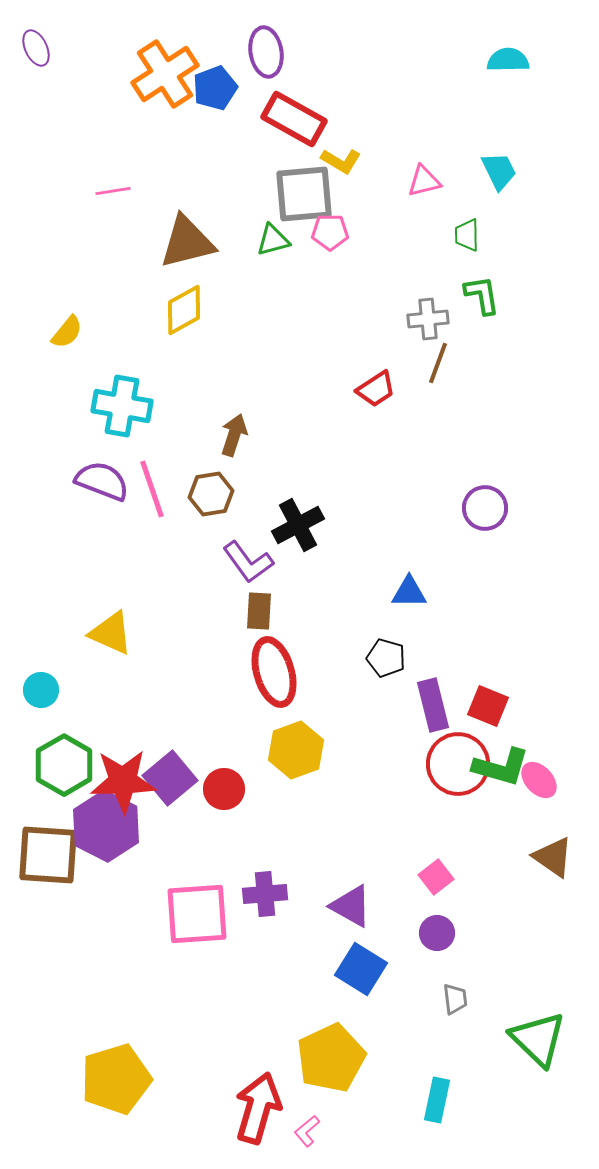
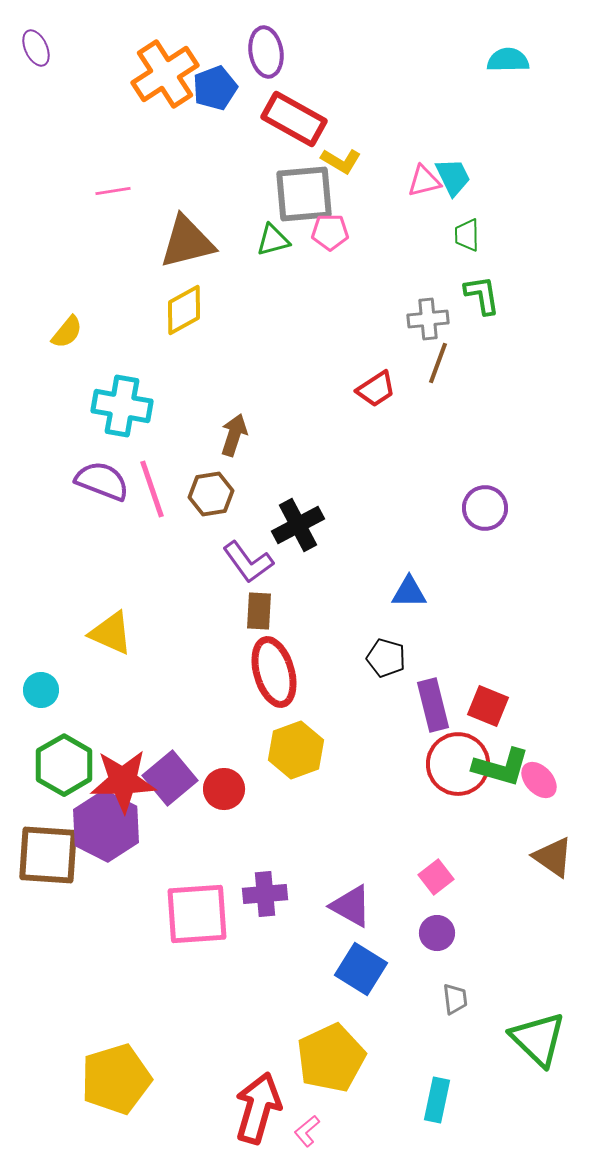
cyan trapezoid at (499, 171): moved 46 px left, 6 px down
